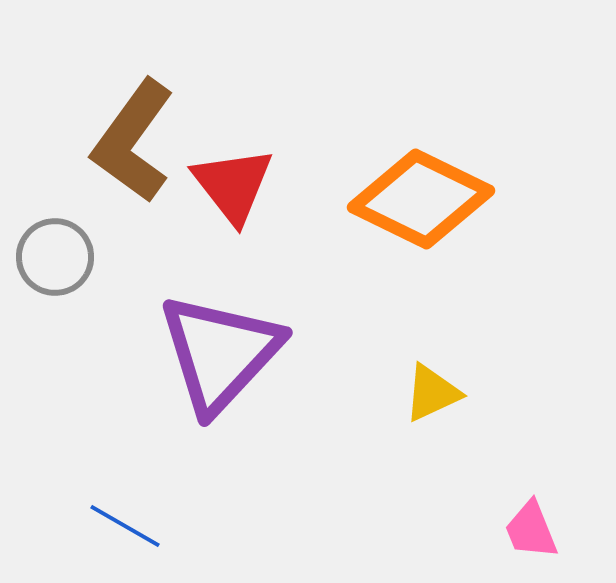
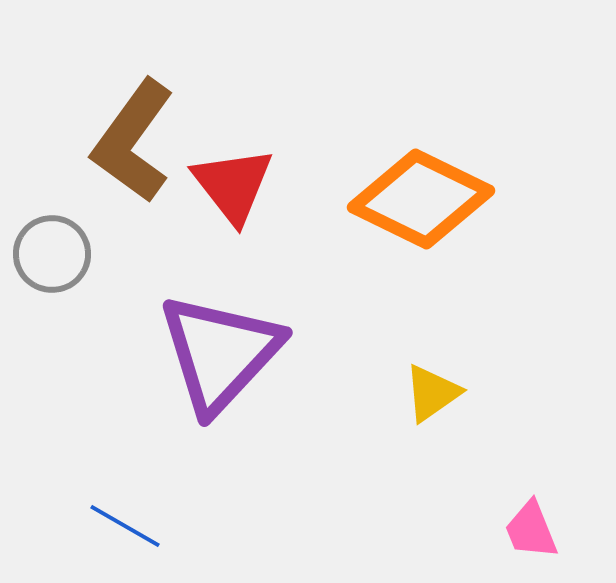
gray circle: moved 3 px left, 3 px up
yellow triangle: rotated 10 degrees counterclockwise
